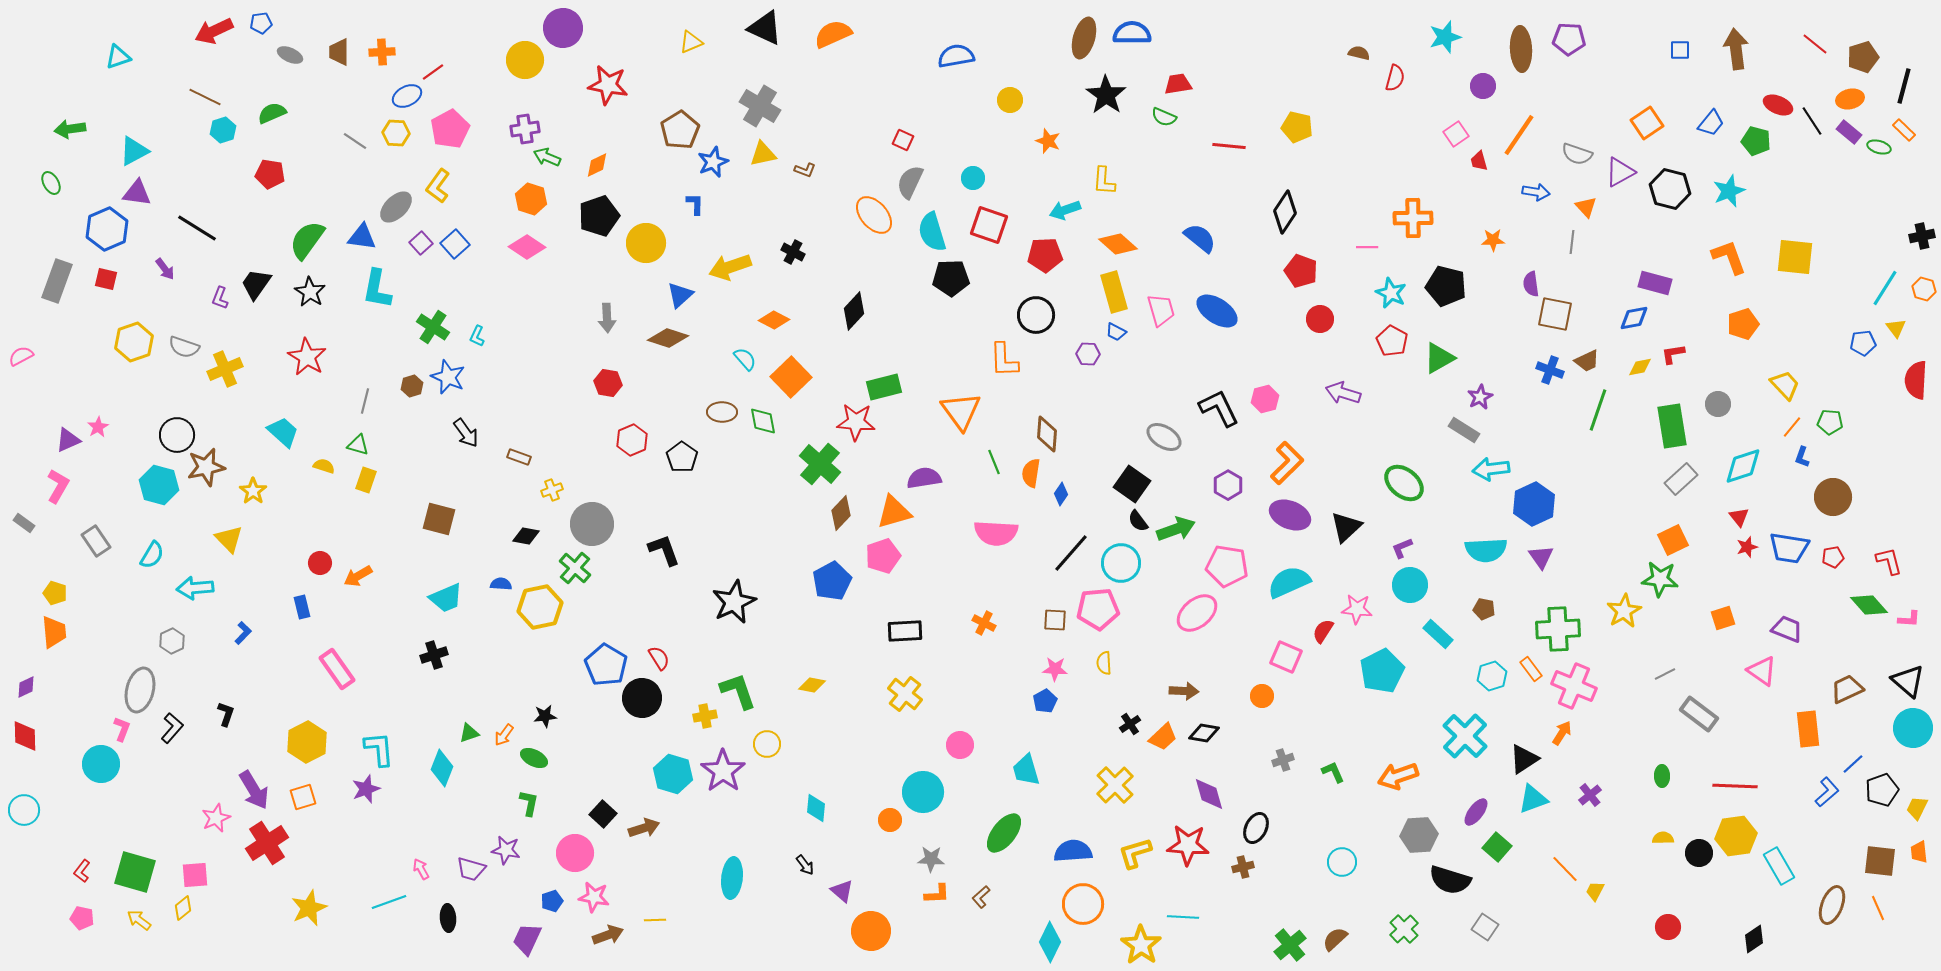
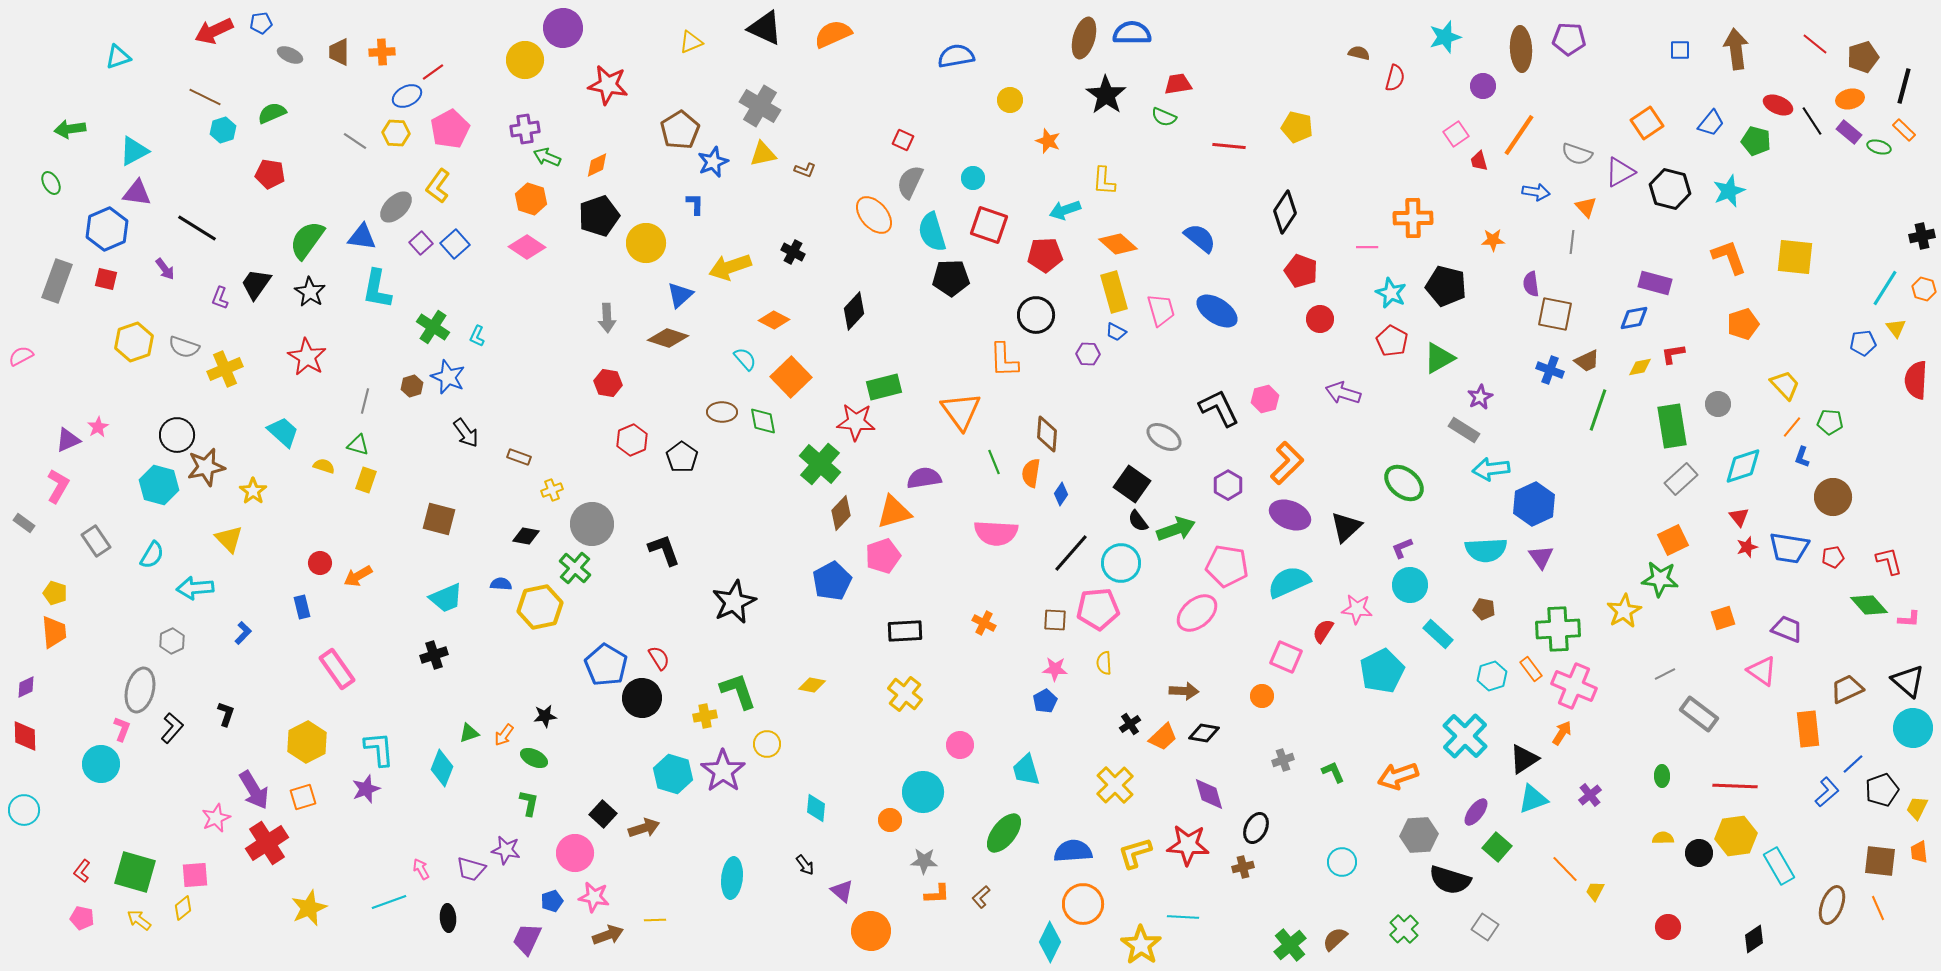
gray star at (931, 859): moved 7 px left, 2 px down
